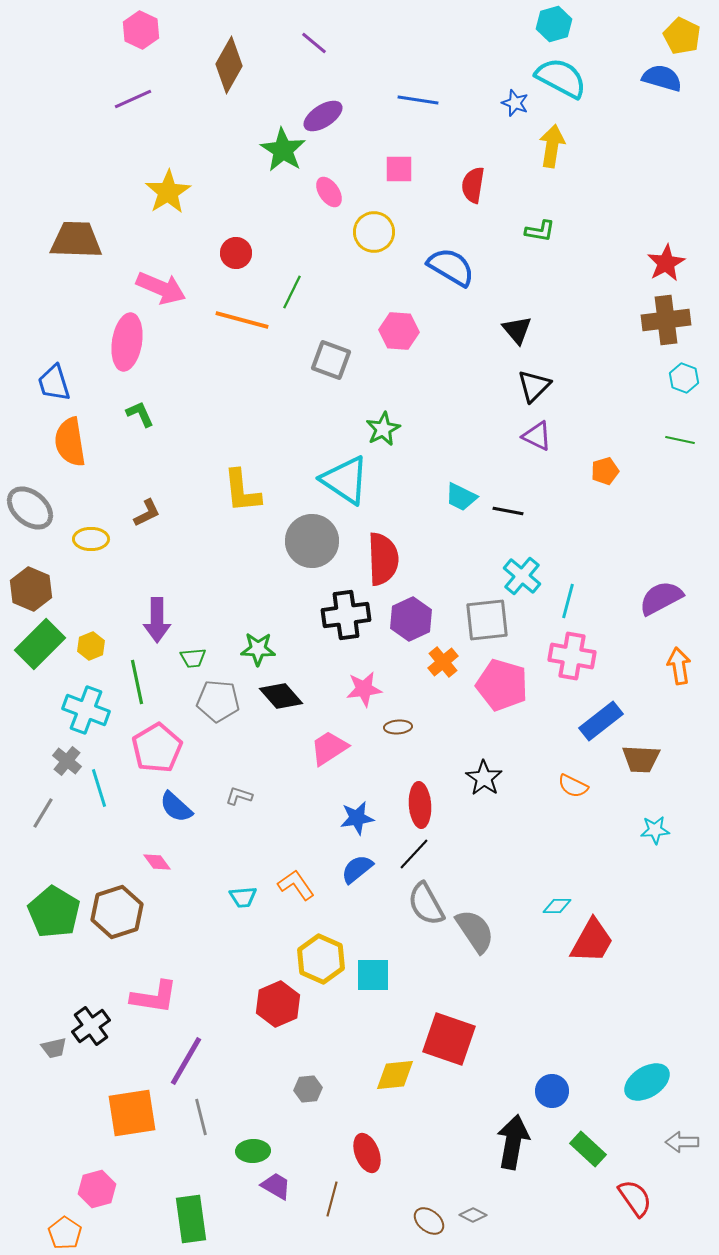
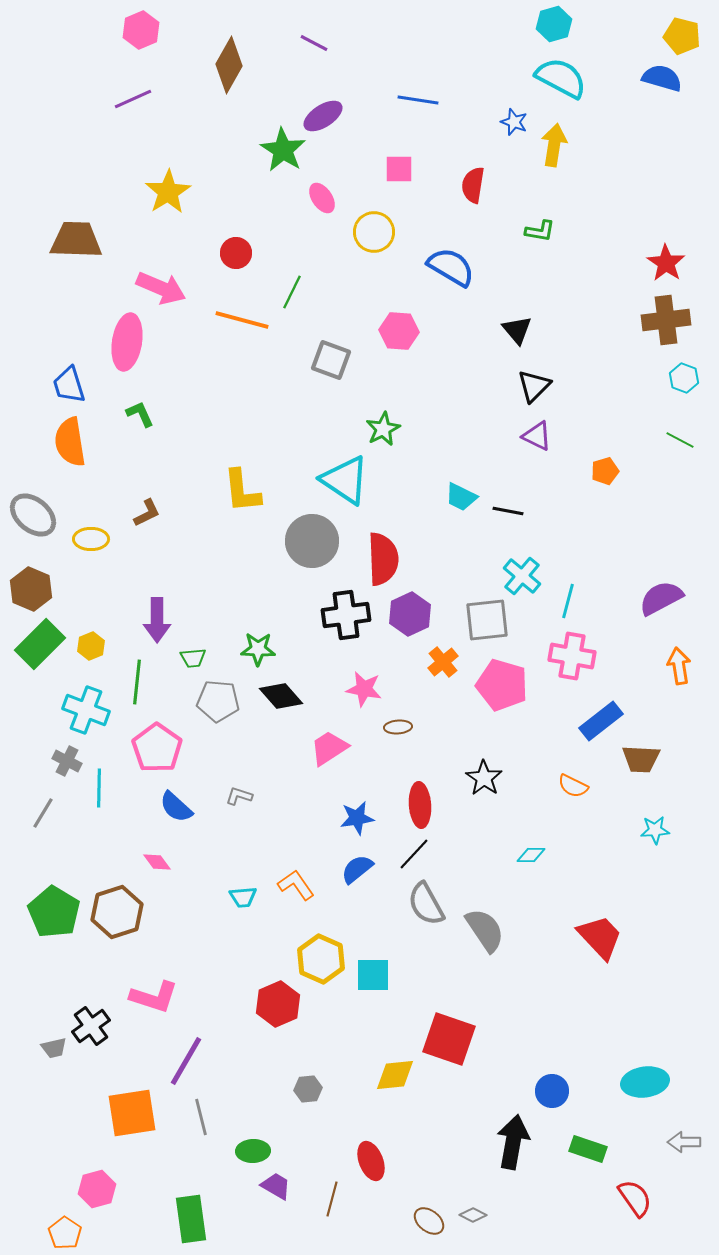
pink hexagon at (141, 30): rotated 12 degrees clockwise
yellow pentagon at (682, 36): rotated 12 degrees counterclockwise
purple line at (314, 43): rotated 12 degrees counterclockwise
blue star at (515, 103): moved 1 px left, 19 px down
yellow arrow at (552, 146): moved 2 px right, 1 px up
pink ellipse at (329, 192): moved 7 px left, 6 px down
red star at (666, 263): rotated 9 degrees counterclockwise
blue trapezoid at (54, 383): moved 15 px right, 2 px down
green line at (680, 440): rotated 16 degrees clockwise
gray ellipse at (30, 508): moved 3 px right, 7 px down
purple hexagon at (411, 619): moved 1 px left, 5 px up
green line at (137, 682): rotated 18 degrees clockwise
pink star at (364, 689): rotated 18 degrees clockwise
pink pentagon at (157, 748): rotated 6 degrees counterclockwise
gray cross at (67, 761): rotated 12 degrees counterclockwise
cyan line at (99, 788): rotated 18 degrees clockwise
cyan diamond at (557, 906): moved 26 px left, 51 px up
gray semicircle at (475, 931): moved 10 px right, 1 px up
red trapezoid at (592, 941): moved 8 px right, 4 px up; rotated 72 degrees counterclockwise
pink L-shape at (154, 997): rotated 9 degrees clockwise
cyan ellipse at (647, 1082): moved 2 px left; rotated 24 degrees clockwise
gray arrow at (682, 1142): moved 2 px right
green rectangle at (588, 1149): rotated 24 degrees counterclockwise
red ellipse at (367, 1153): moved 4 px right, 8 px down
